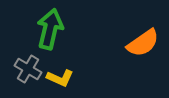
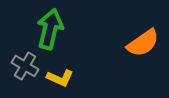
gray cross: moved 3 px left, 3 px up
